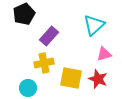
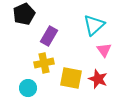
purple rectangle: rotated 12 degrees counterclockwise
pink triangle: moved 4 px up; rotated 49 degrees counterclockwise
